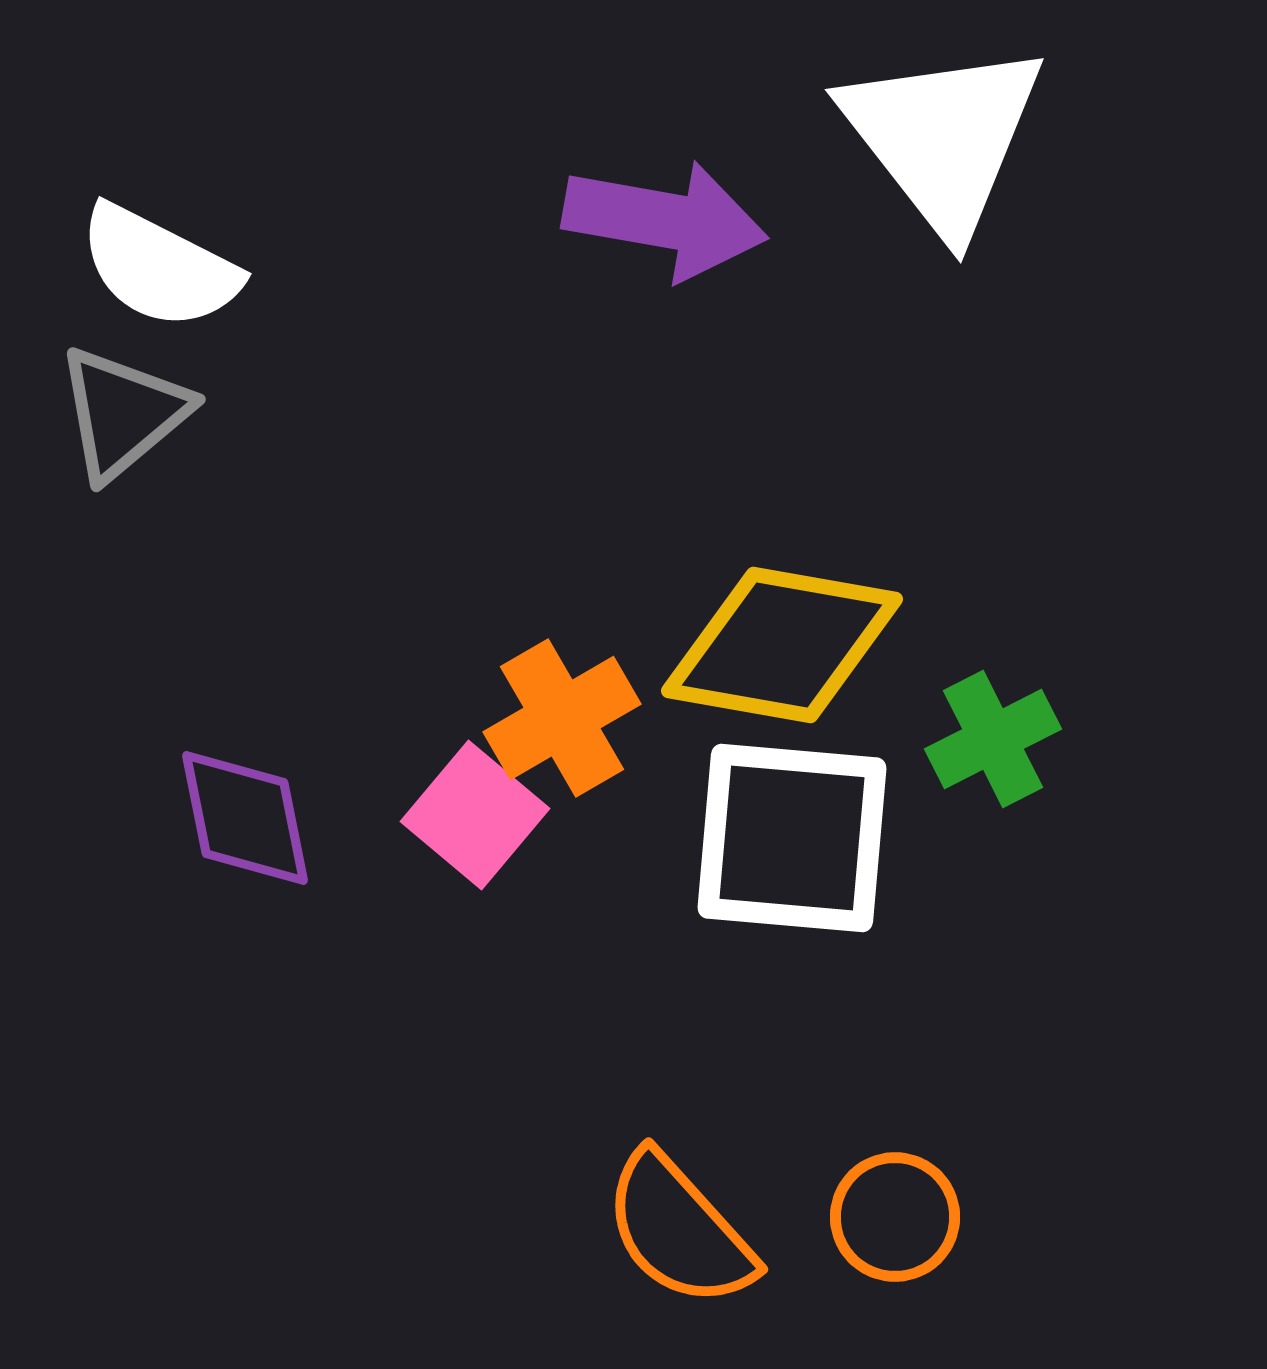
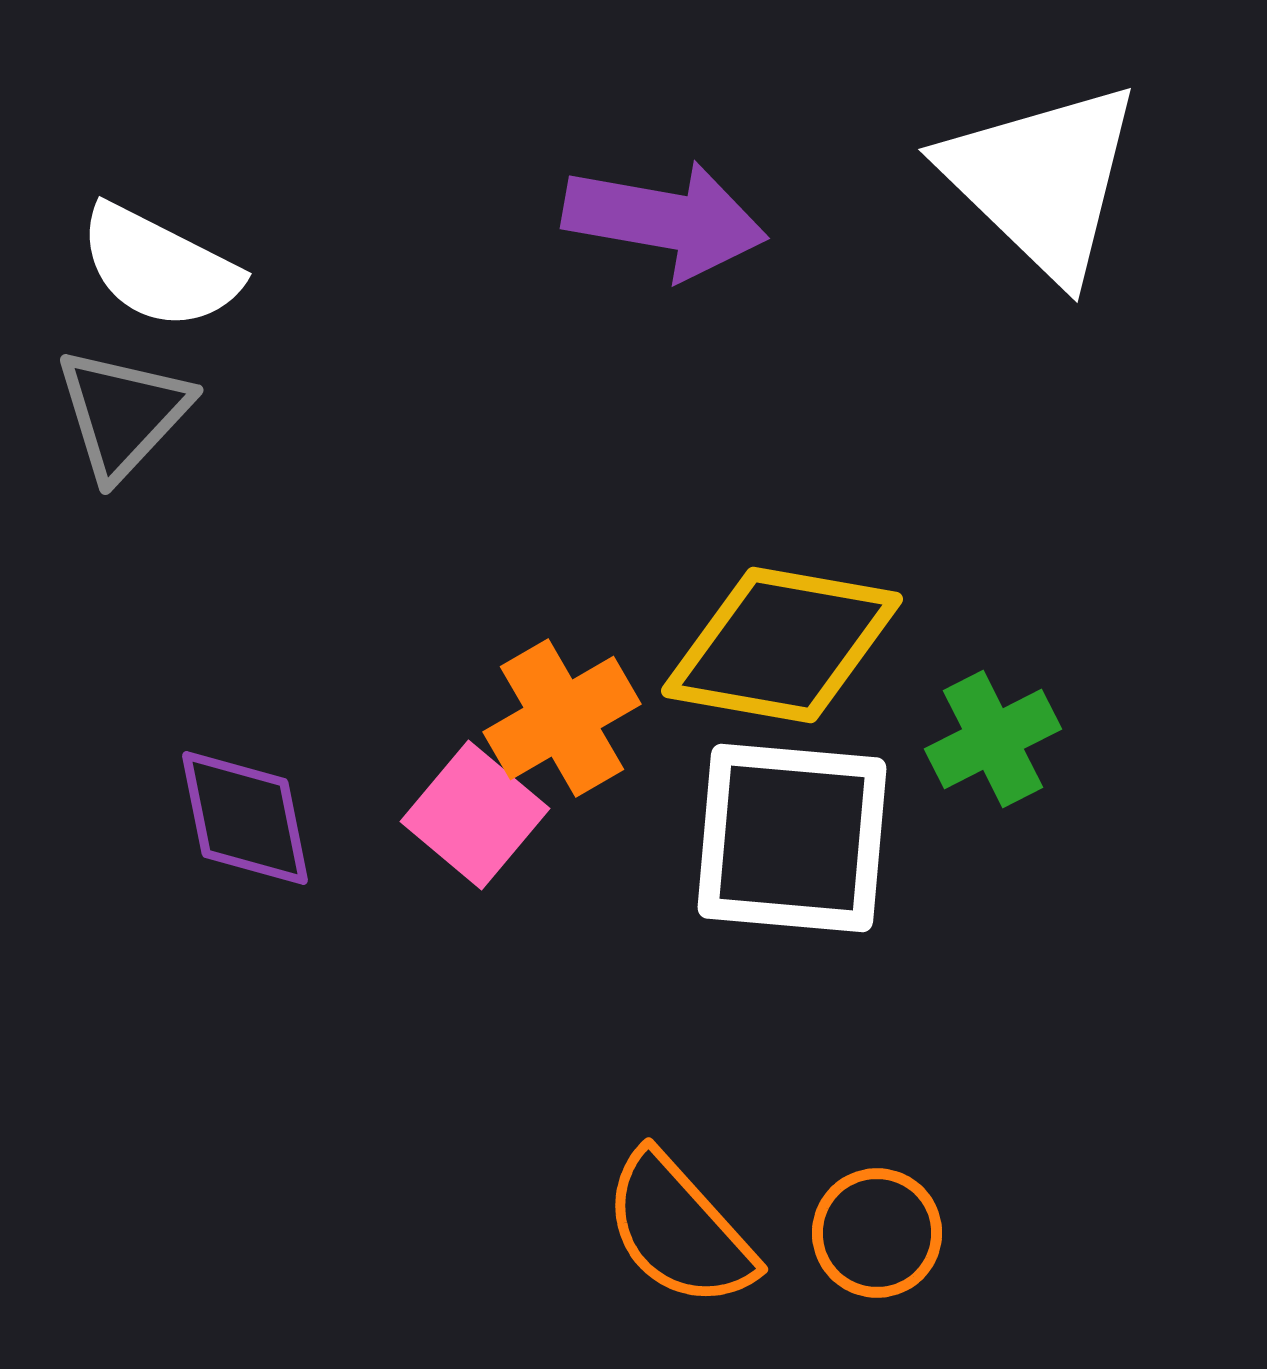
white triangle: moved 99 px right, 43 px down; rotated 8 degrees counterclockwise
gray triangle: rotated 7 degrees counterclockwise
orange circle: moved 18 px left, 16 px down
